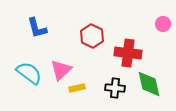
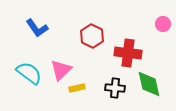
blue L-shape: rotated 20 degrees counterclockwise
